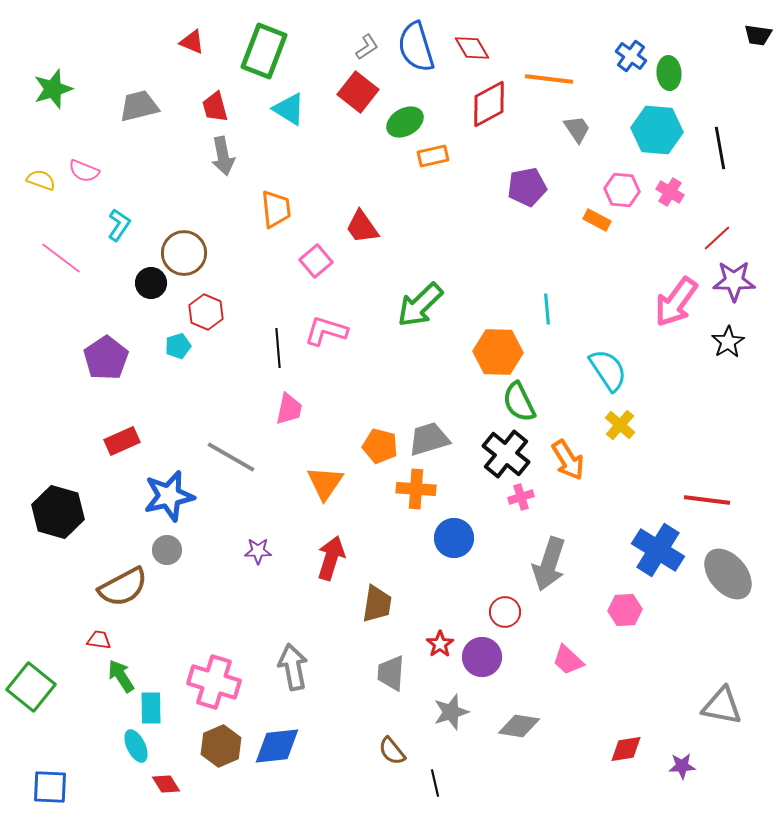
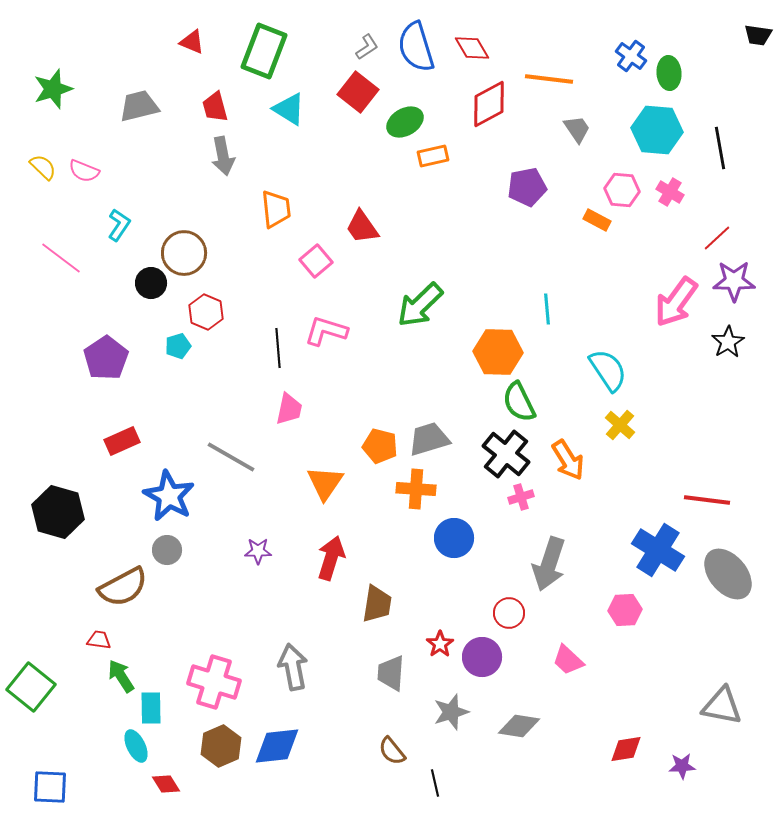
yellow semicircle at (41, 180): moved 2 px right, 13 px up; rotated 24 degrees clockwise
blue star at (169, 496): rotated 30 degrees counterclockwise
red circle at (505, 612): moved 4 px right, 1 px down
